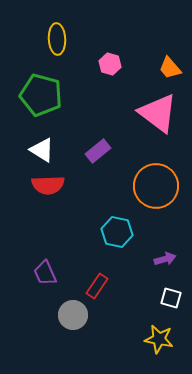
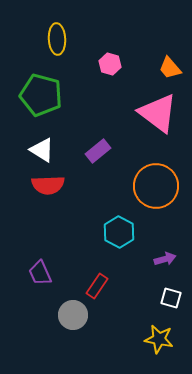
cyan hexagon: moved 2 px right; rotated 16 degrees clockwise
purple trapezoid: moved 5 px left
